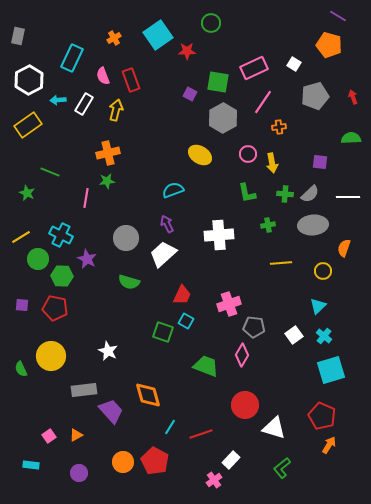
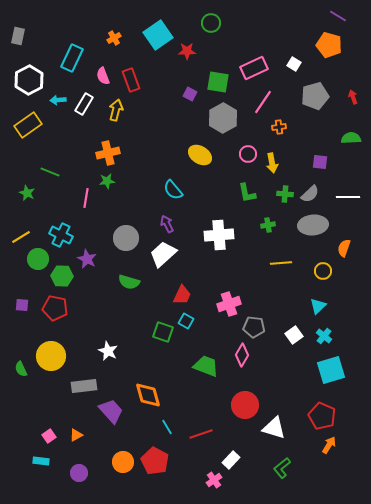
cyan semicircle at (173, 190): rotated 110 degrees counterclockwise
gray rectangle at (84, 390): moved 4 px up
cyan line at (170, 427): moved 3 px left; rotated 63 degrees counterclockwise
cyan rectangle at (31, 465): moved 10 px right, 4 px up
